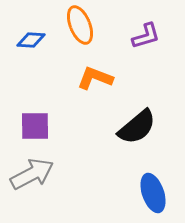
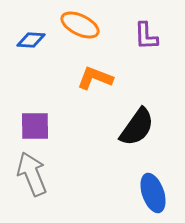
orange ellipse: rotated 42 degrees counterclockwise
purple L-shape: rotated 104 degrees clockwise
black semicircle: rotated 15 degrees counterclockwise
gray arrow: rotated 84 degrees counterclockwise
